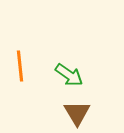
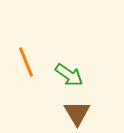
orange line: moved 6 px right, 4 px up; rotated 16 degrees counterclockwise
